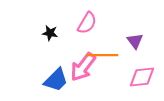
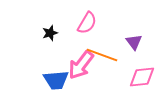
black star: rotated 28 degrees counterclockwise
purple triangle: moved 1 px left, 1 px down
orange line: rotated 20 degrees clockwise
pink arrow: moved 2 px left, 2 px up
blue trapezoid: rotated 40 degrees clockwise
